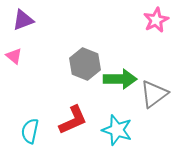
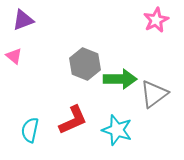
cyan semicircle: moved 1 px up
